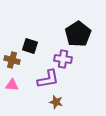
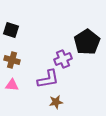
black pentagon: moved 9 px right, 8 px down
black square: moved 19 px left, 16 px up
purple cross: rotated 30 degrees counterclockwise
brown star: rotated 24 degrees counterclockwise
